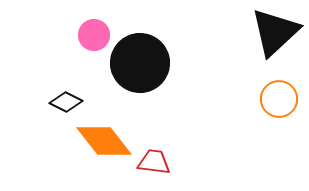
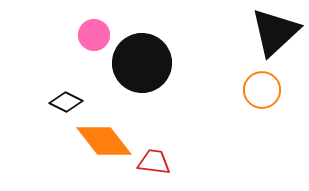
black circle: moved 2 px right
orange circle: moved 17 px left, 9 px up
